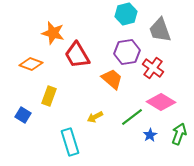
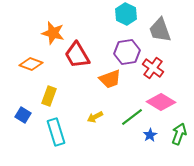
cyan hexagon: rotated 20 degrees counterclockwise
orange trapezoid: moved 2 px left; rotated 120 degrees clockwise
cyan rectangle: moved 14 px left, 10 px up
